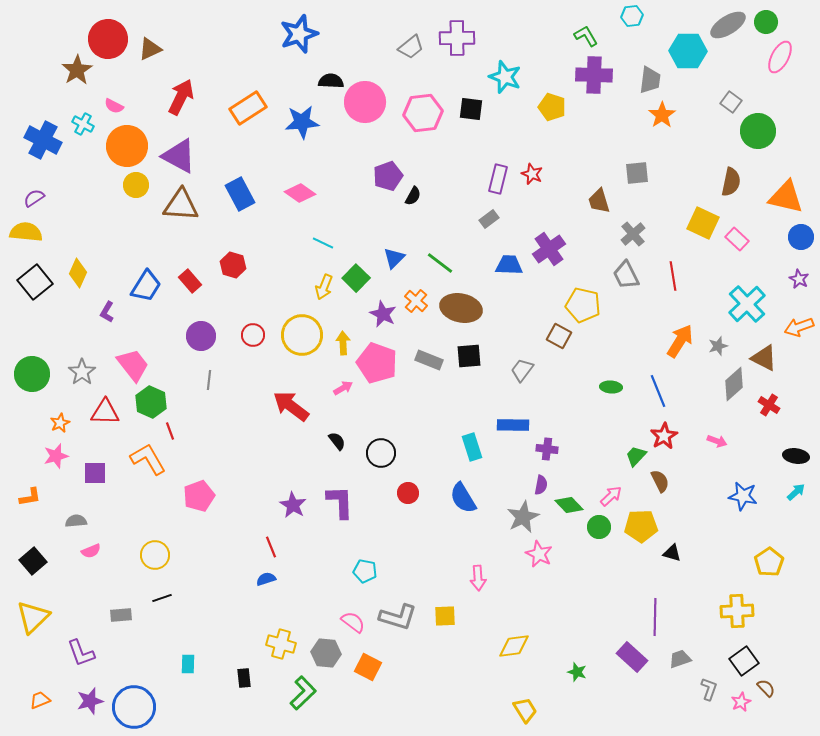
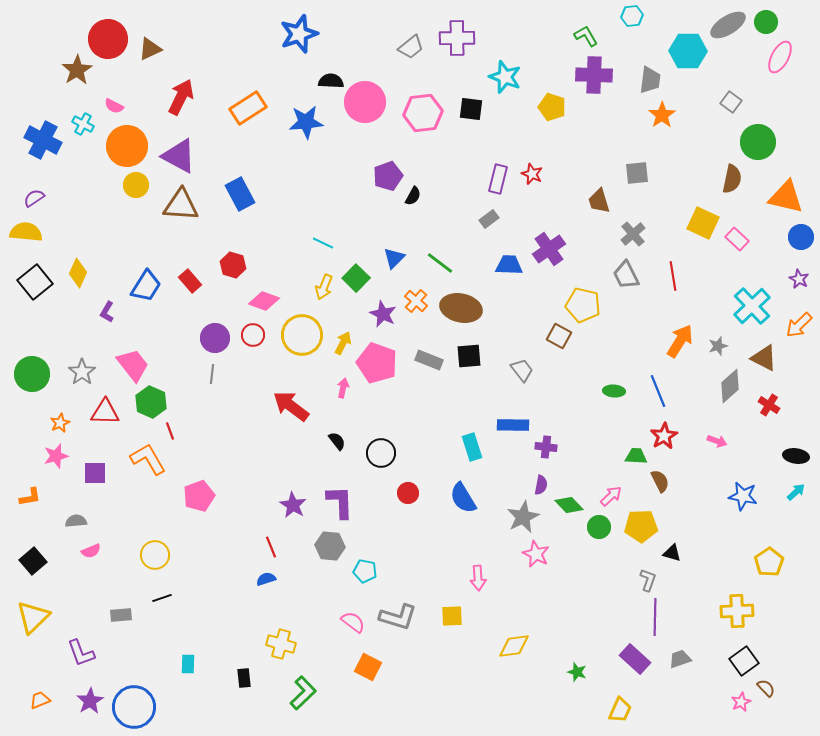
blue star at (302, 122): moved 4 px right
green circle at (758, 131): moved 11 px down
brown semicircle at (731, 182): moved 1 px right, 3 px up
pink diamond at (300, 193): moved 36 px left, 108 px down; rotated 16 degrees counterclockwise
cyan cross at (747, 304): moved 5 px right, 2 px down
orange arrow at (799, 327): moved 2 px up; rotated 24 degrees counterclockwise
purple circle at (201, 336): moved 14 px right, 2 px down
yellow arrow at (343, 343): rotated 30 degrees clockwise
gray trapezoid at (522, 370): rotated 105 degrees clockwise
gray line at (209, 380): moved 3 px right, 6 px up
gray diamond at (734, 384): moved 4 px left, 2 px down
green ellipse at (611, 387): moved 3 px right, 4 px down
pink arrow at (343, 388): rotated 48 degrees counterclockwise
purple cross at (547, 449): moved 1 px left, 2 px up
green trapezoid at (636, 456): rotated 50 degrees clockwise
pink star at (539, 554): moved 3 px left
yellow square at (445, 616): moved 7 px right
gray hexagon at (326, 653): moved 4 px right, 107 px up
purple rectangle at (632, 657): moved 3 px right, 2 px down
gray L-shape at (709, 689): moved 61 px left, 109 px up
purple star at (90, 701): rotated 16 degrees counterclockwise
yellow trapezoid at (525, 710): moved 95 px right; rotated 56 degrees clockwise
